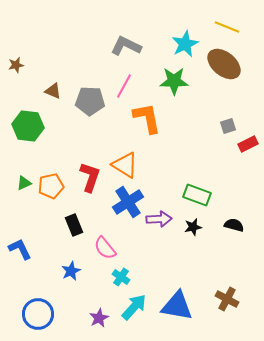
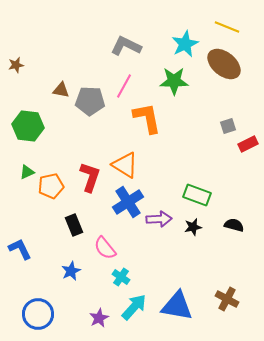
brown triangle: moved 8 px right, 1 px up; rotated 12 degrees counterclockwise
green triangle: moved 3 px right, 11 px up
